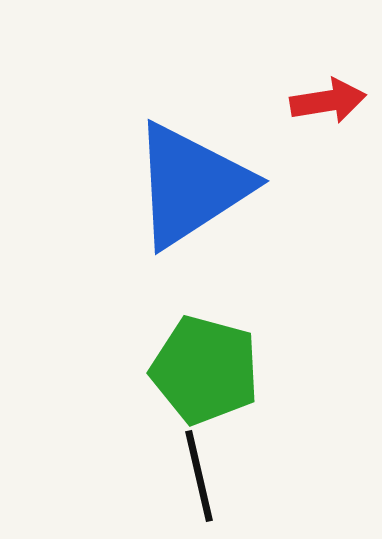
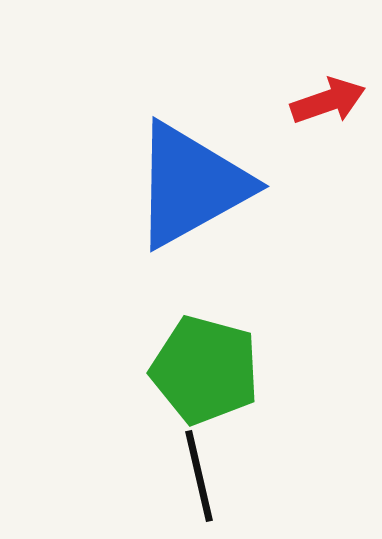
red arrow: rotated 10 degrees counterclockwise
blue triangle: rotated 4 degrees clockwise
